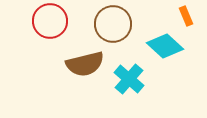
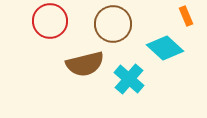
cyan diamond: moved 2 px down
